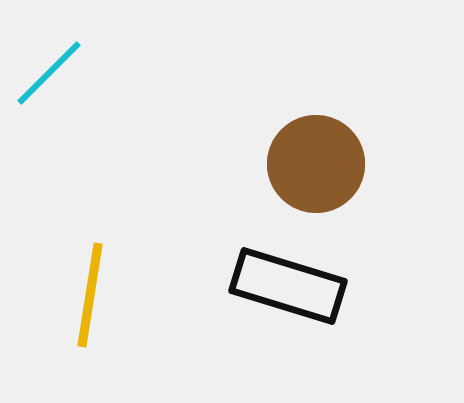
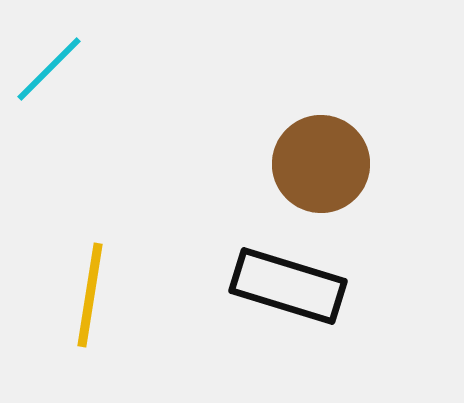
cyan line: moved 4 px up
brown circle: moved 5 px right
